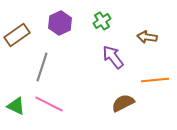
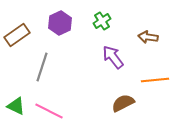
brown arrow: moved 1 px right
pink line: moved 7 px down
